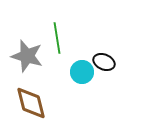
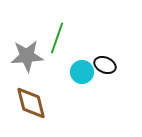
green line: rotated 28 degrees clockwise
gray star: rotated 20 degrees counterclockwise
black ellipse: moved 1 px right, 3 px down
